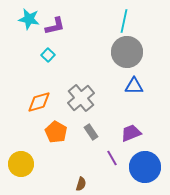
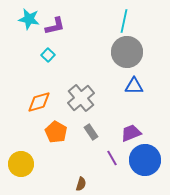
blue circle: moved 7 px up
